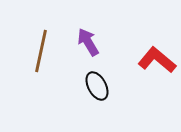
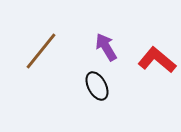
purple arrow: moved 18 px right, 5 px down
brown line: rotated 27 degrees clockwise
